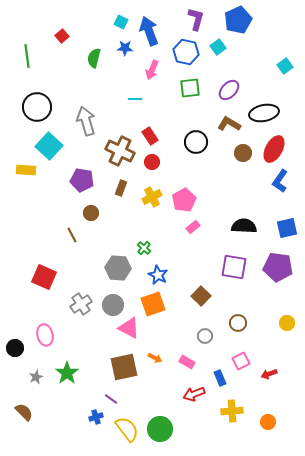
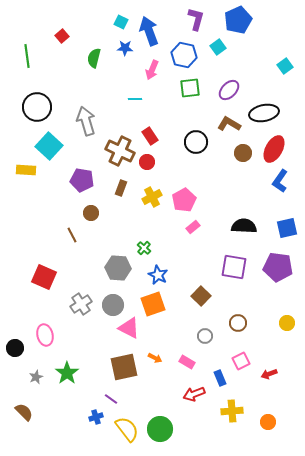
blue hexagon at (186, 52): moved 2 px left, 3 px down
red circle at (152, 162): moved 5 px left
